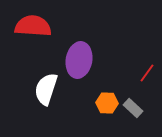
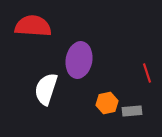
red line: rotated 54 degrees counterclockwise
orange hexagon: rotated 15 degrees counterclockwise
gray rectangle: moved 1 px left, 3 px down; rotated 48 degrees counterclockwise
